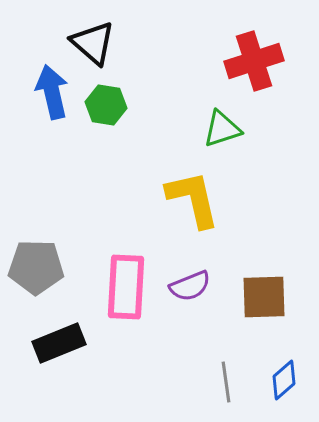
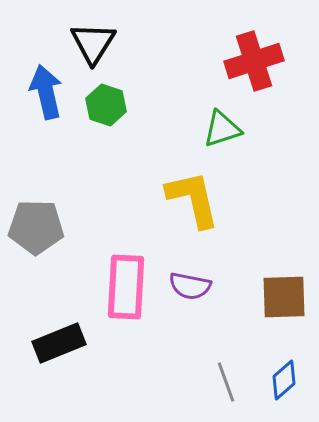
black triangle: rotated 21 degrees clockwise
blue arrow: moved 6 px left
green hexagon: rotated 9 degrees clockwise
gray pentagon: moved 40 px up
purple semicircle: rotated 33 degrees clockwise
brown square: moved 20 px right
gray line: rotated 12 degrees counterclockwise
